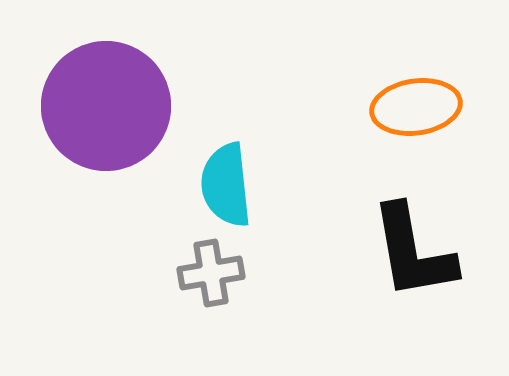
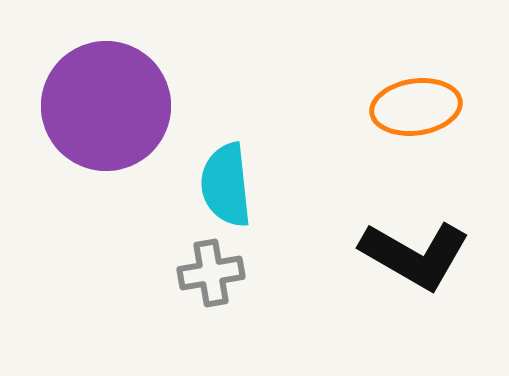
black L-shape: moved 2 px right, 3 px down; rotated 50 degrees counterclockwise
